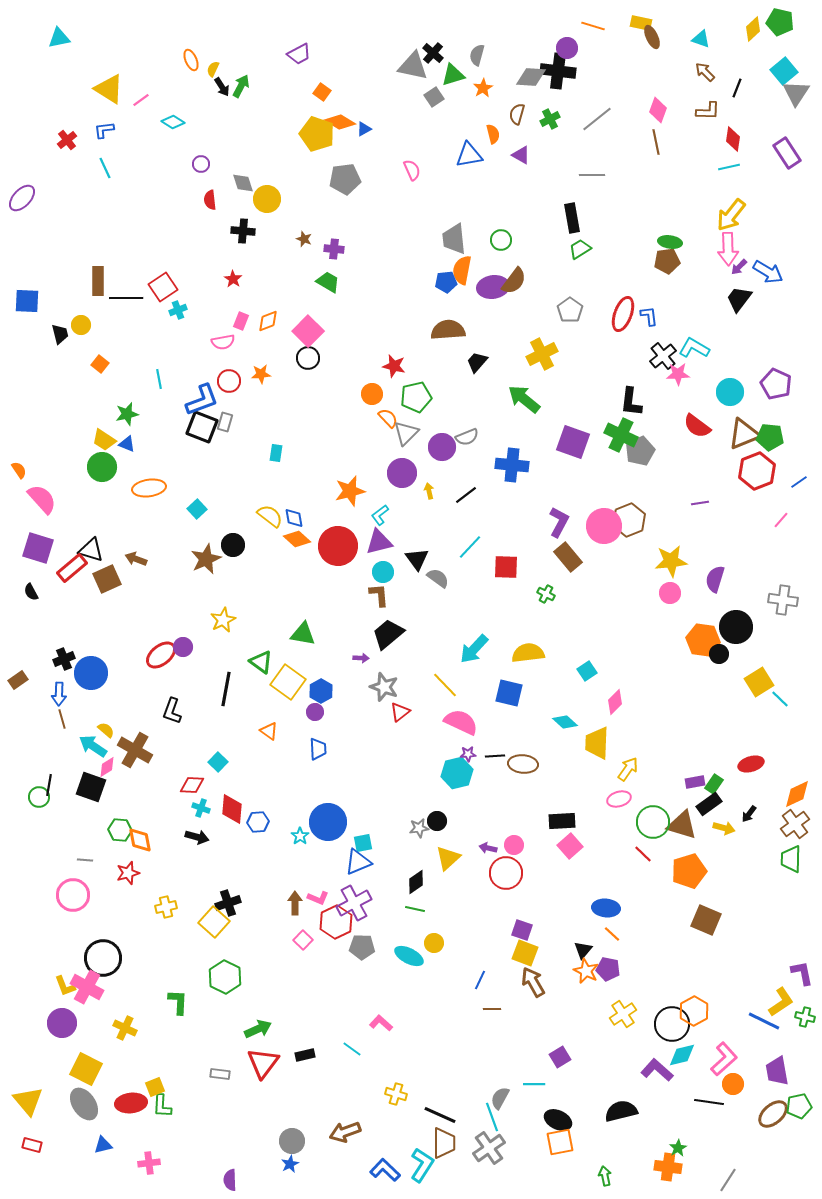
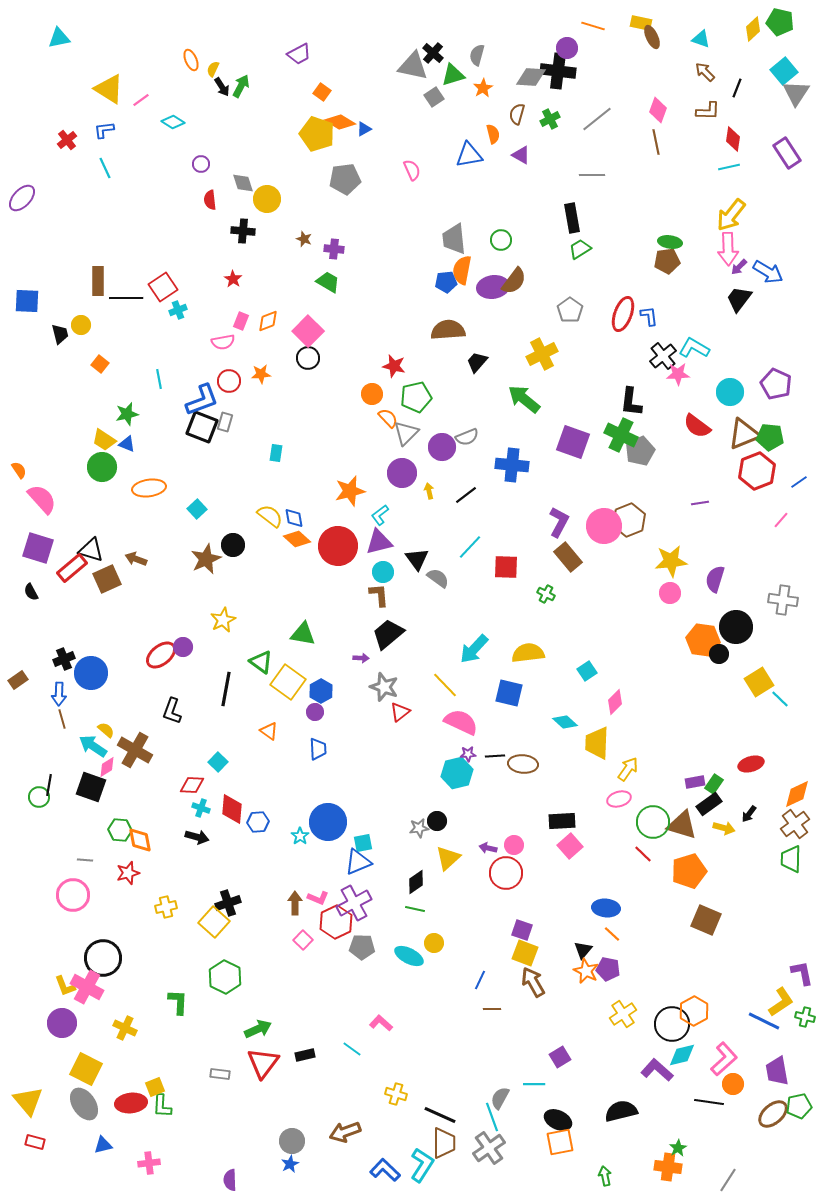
red rectangle at (32, 1145): moved 3 px right, 3 px up
